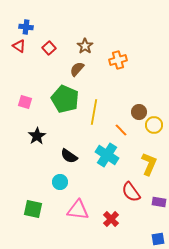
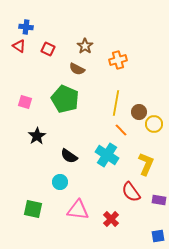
red square: moved 1 px left, 1 px down; rotated 24 degrees counterclockwise
brown semicircle: rotated 105 degrees counterclockwise
yellow line: moved 22 px right, 9 px up
yellow circle: moved 1 px up
yellow L-shape: moved 3 px left
purple rectangle: moved 2 px up
blue square: moved 3 px up
